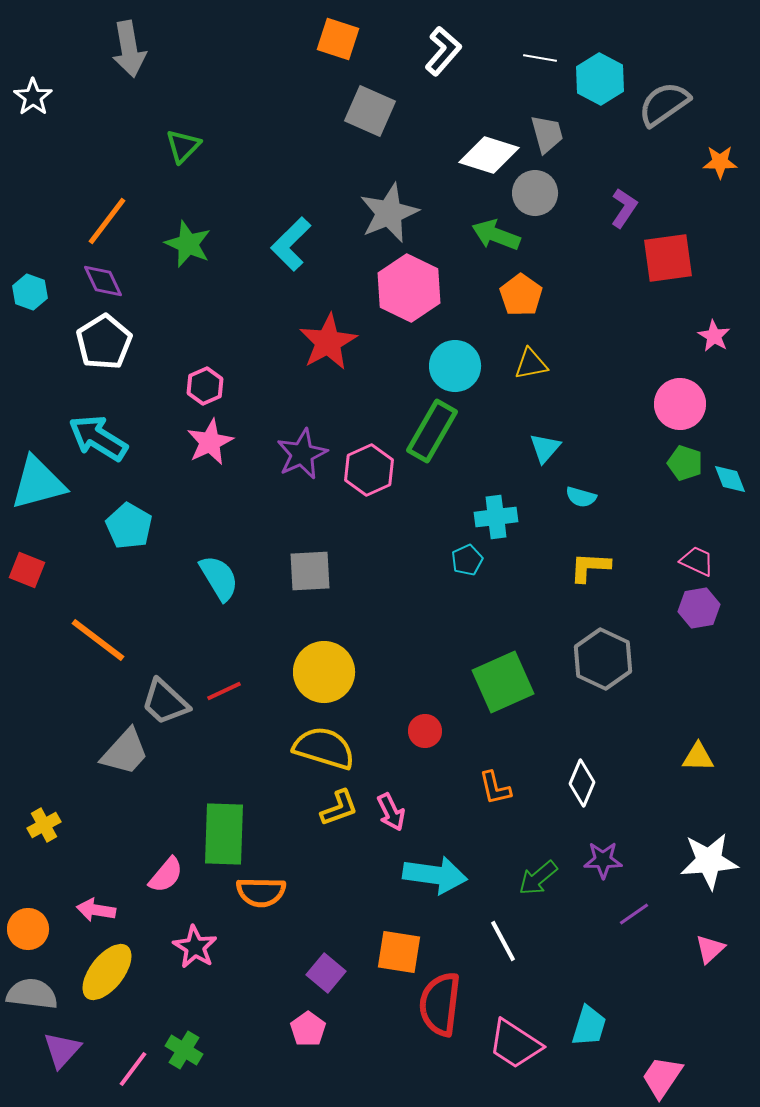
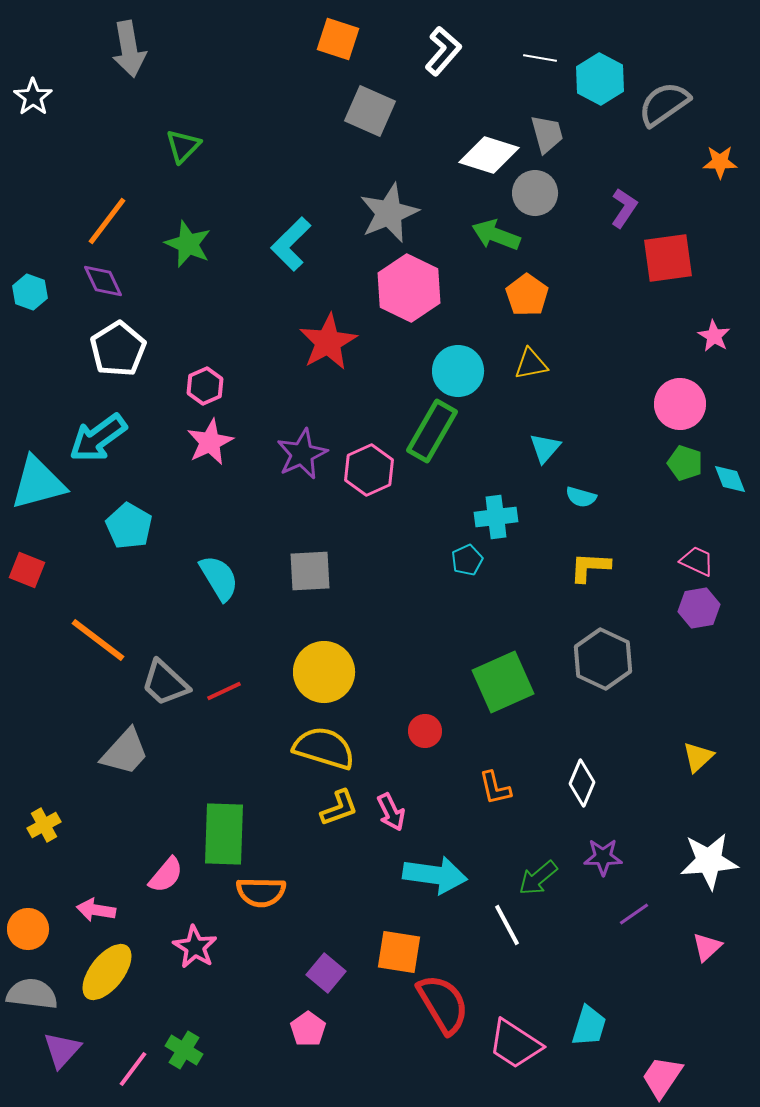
orange pentagon at (521, 295): moved 6 px right
white pentagon at (104, 342): moved 14 px right, 7 px down
cyan circle at (455, 366): moved 3 px right, 5 px down
cyan arrow at (98, 438): rotated 68 degrees counterclockwise
gray trapezoid at (165, 702): moved 19 px up
yellow triangle at (698, 757): rotated 44 degrees counterclockwise
purple star at (603, 860): moved 3 px up
white line at (503, 941): moved 4 px right, 16 px up
pink triangle at (710, 949): moved 3 px left, 2 px up
red semicircle at (440, 1004): moved 3 px right; rotated 142 degrees clockwise
